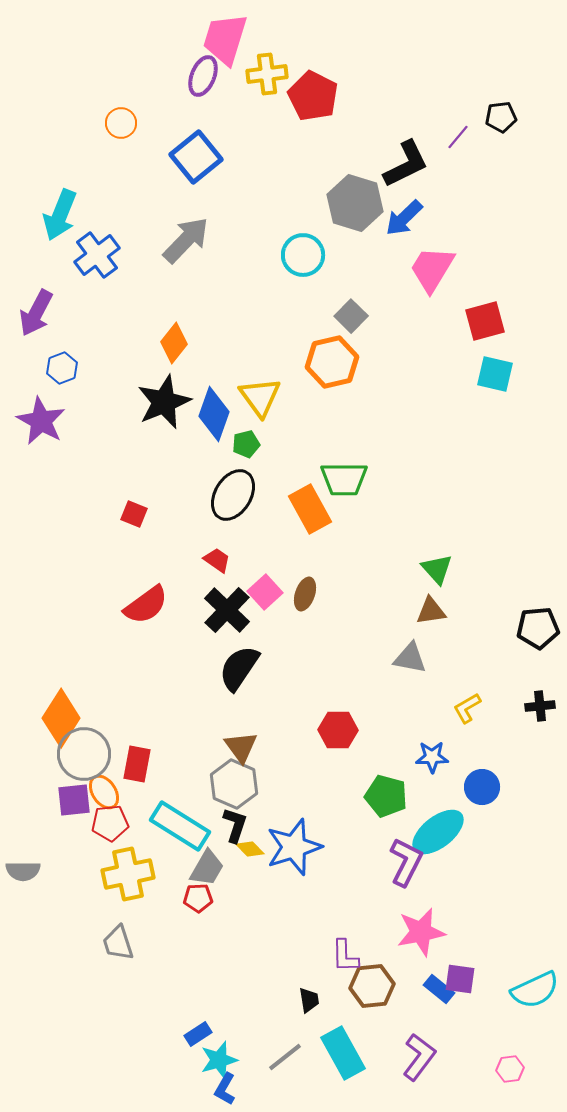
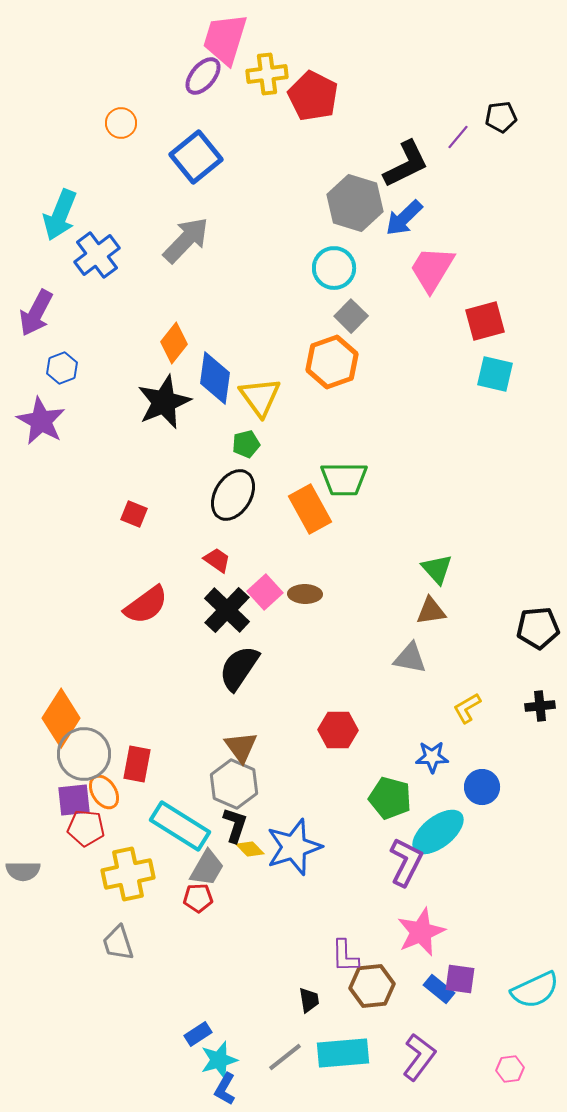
purple ellipse at (203, 76): rotated 18 degrees clockwise
cyan circle at (303, 255): moved 31 px right, 13 px down
orange hexagon at (332, 362): rotated 6 degrees counterclockwise
blue diamond at (214, 414): moved 1 px right, 36 px up; rotated 12 degrees counterclockwise
brown ellipse at (305, 594): rotated 72 degrees clockwise
green pentagon at (386, 796): moved 4 px right, 2 px down
red pentagon at (110, 823): moved 24 px left, 5 px down; rotated 12 degrees clockwise
pink star at (421, 932): rotated 12 degrees counterclockwise
cyan rectangle at (343, 1053): rotated 66 degrees counterclockwise
